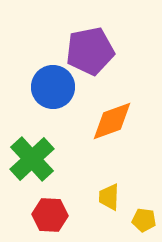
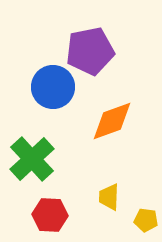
yellow pentagon: moved 2 px right
